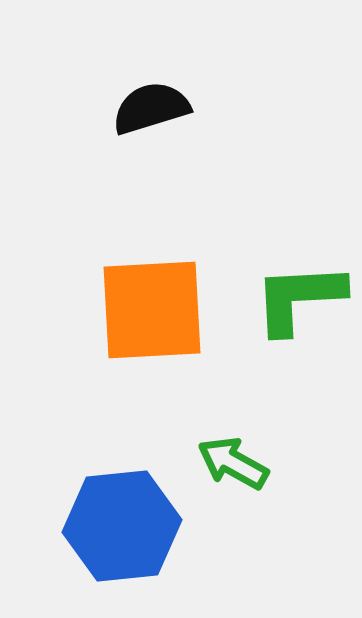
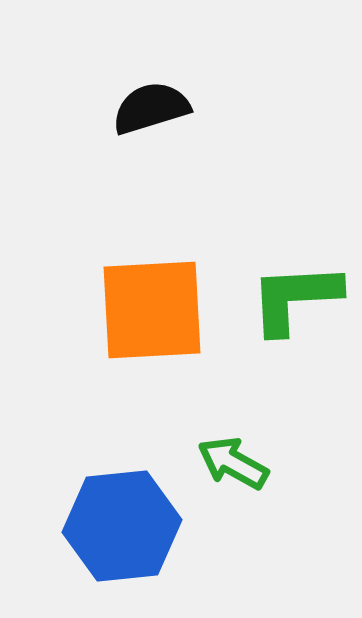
green L-shape: moved 4 px left
